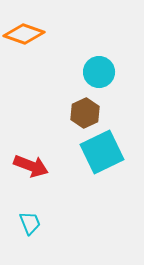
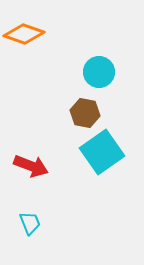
brown hexagon: rotated 24 degrees counterclockwise
cyan square: rotated 9 degrees counterclockwise
